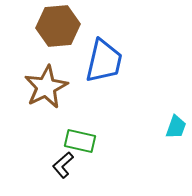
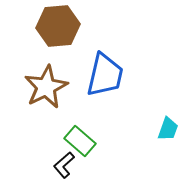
blue trapezoid: moved 1 px right, 14 px down
cyan trapezoid: moved 8 px left, 2 px down
green rectangle: rotated 28 degrees clockwise
black L-shape: moved 1 px right
